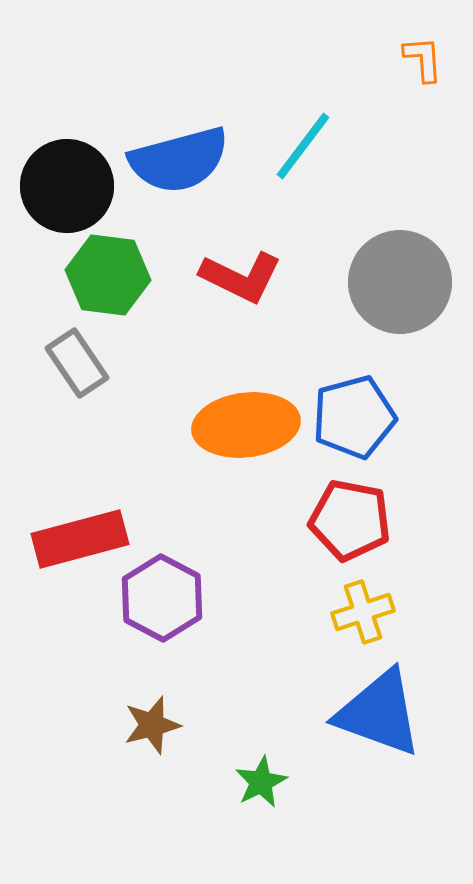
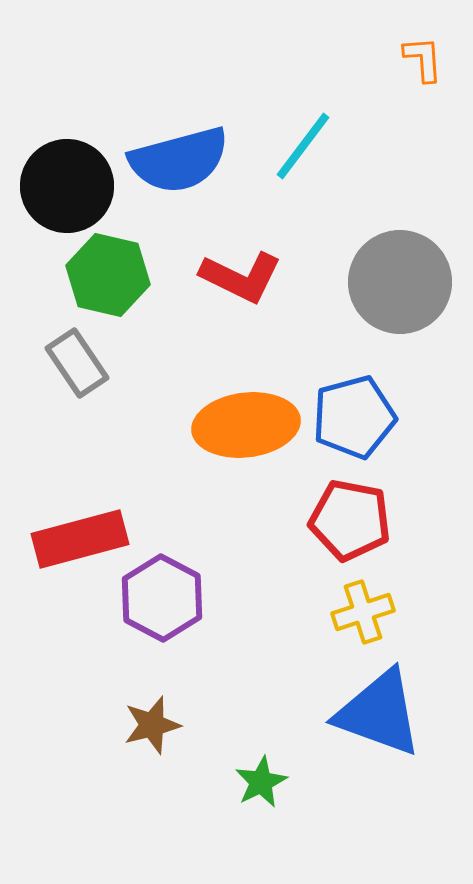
green hexagon: rotated 6 degrees clockwise
